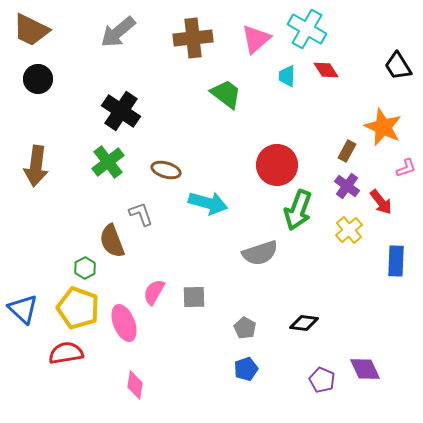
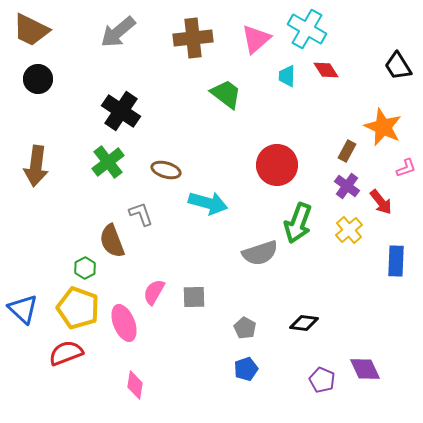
green arrow: moved 13 px down
red semicircle: rotated 12 degrees counterclockwise
